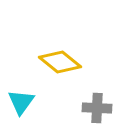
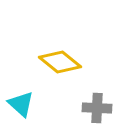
cyan triangle: moved 2 px down; rotated 24 degrees counterclockwise
